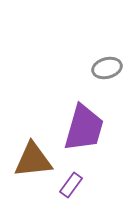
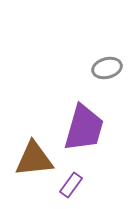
brown triangle: moved 1 px right, 1 px up
